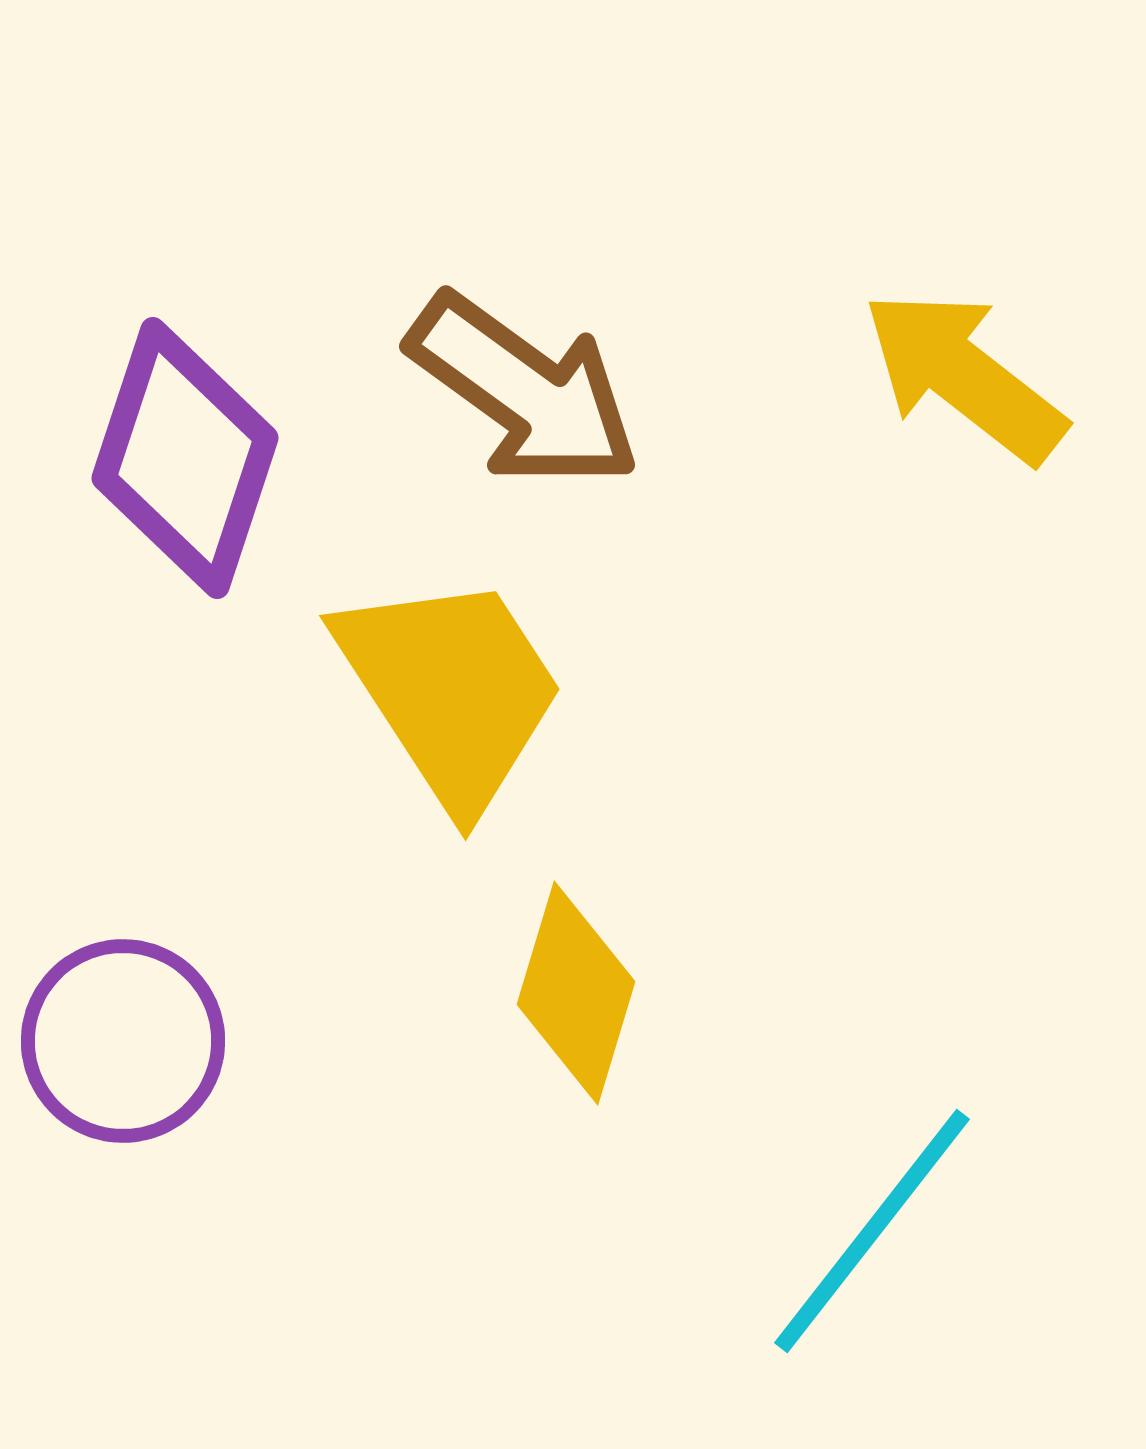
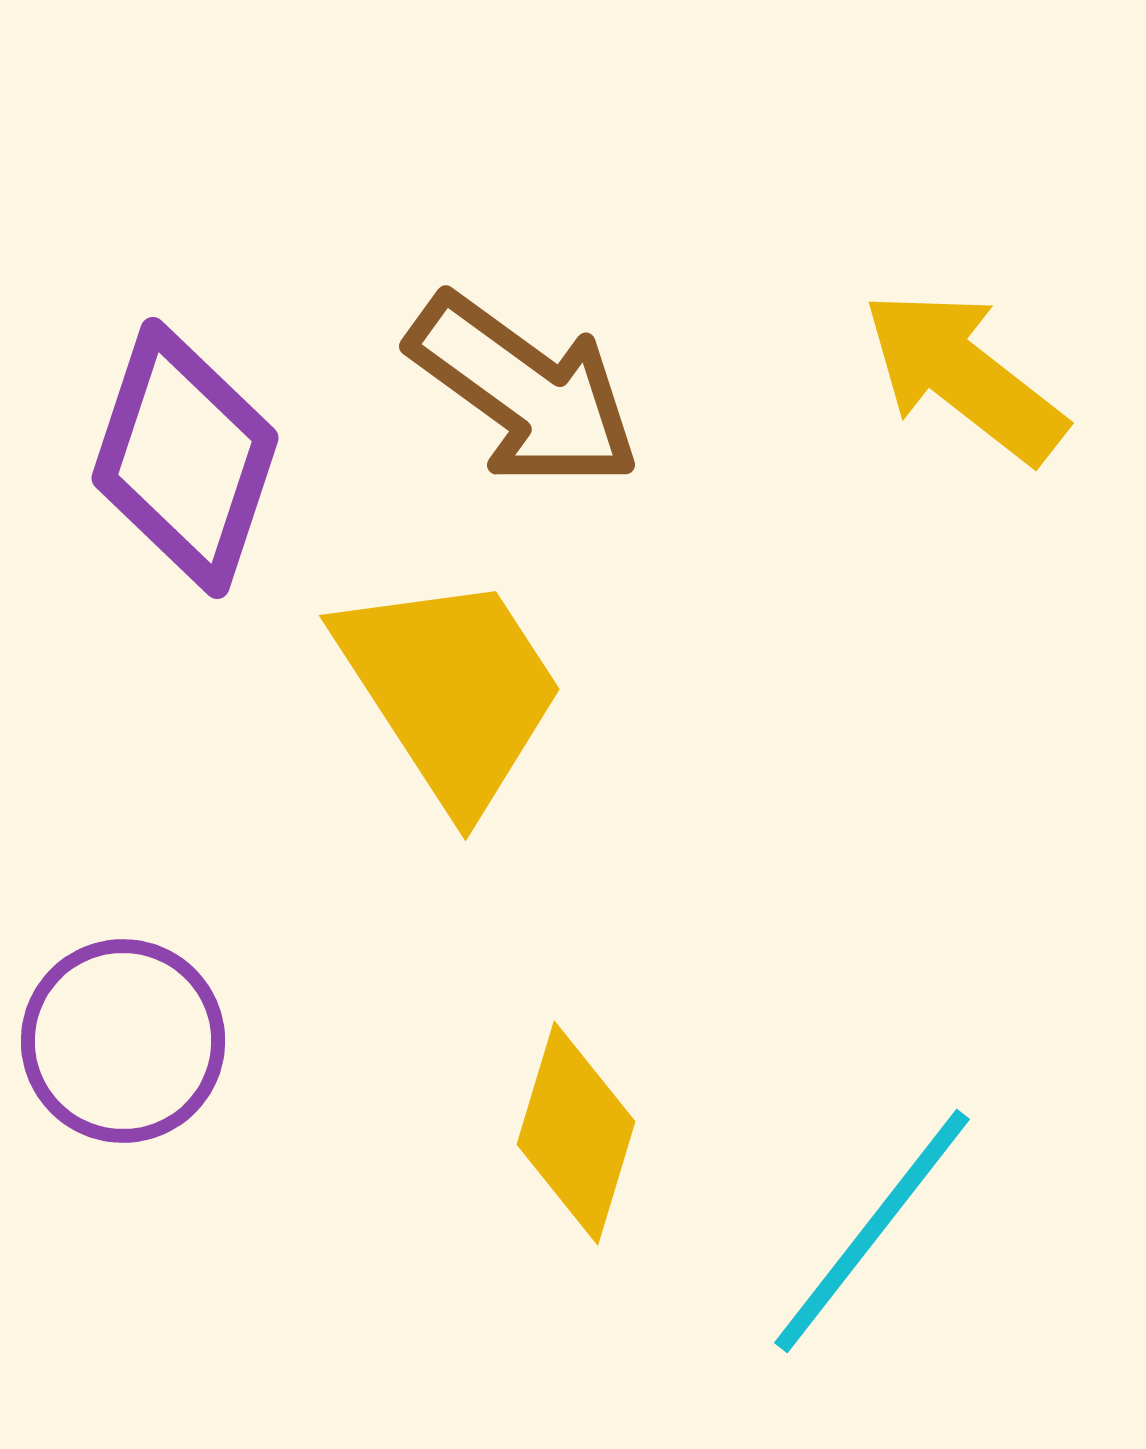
yellow diamond: moved 140 px down
